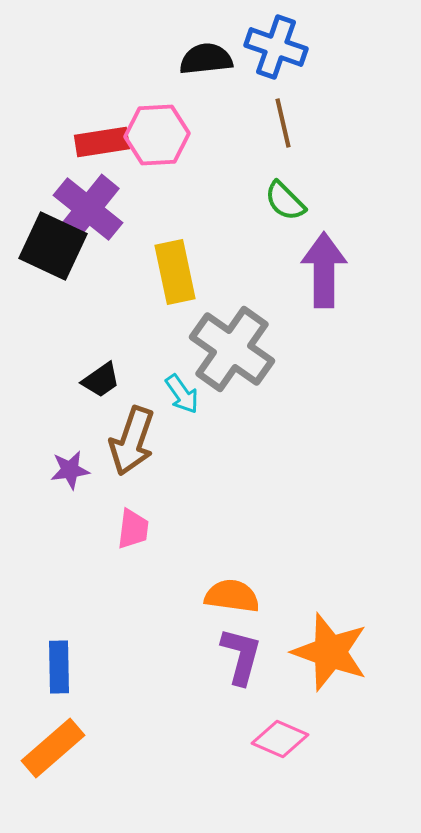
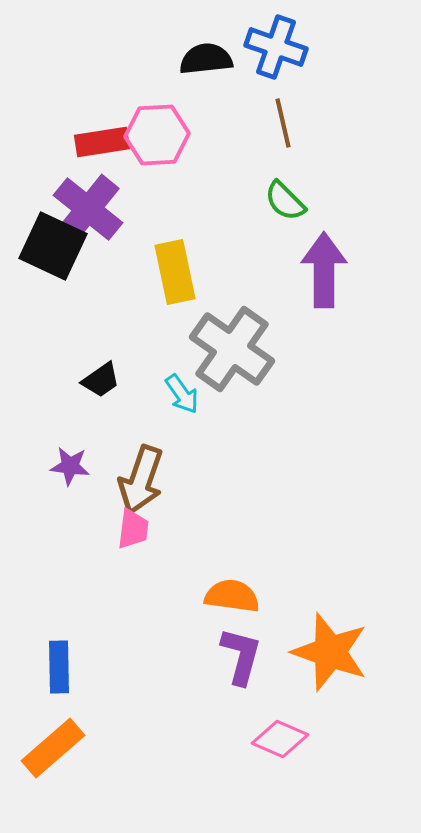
brown arrow: moved 9 px right, 39 px down
purple star: moved 4 px up; rotated 15 degrees clockwise
